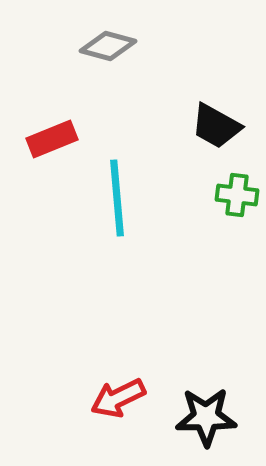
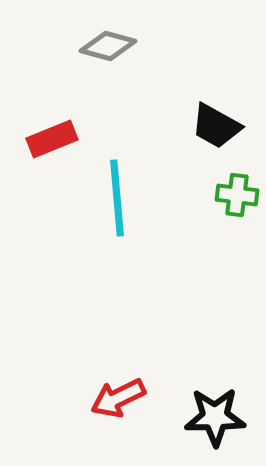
black star: moved 9 px right
